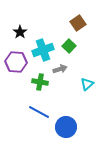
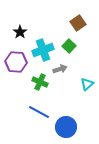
green cross: rotated 14 degrees clockwise
